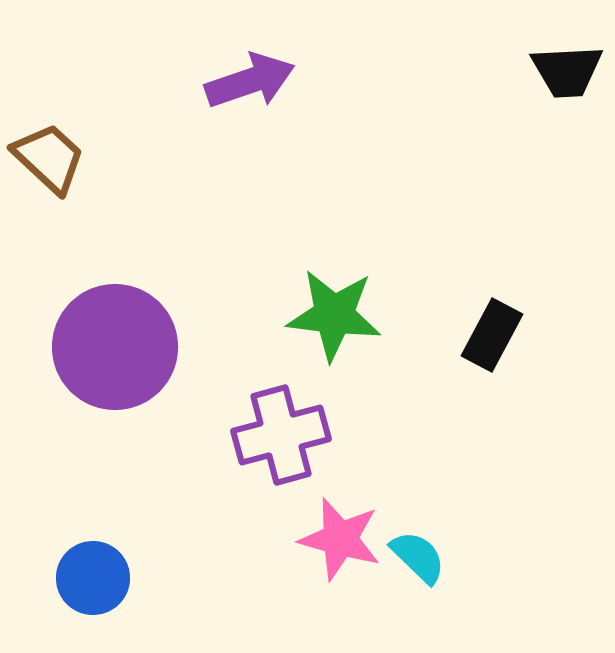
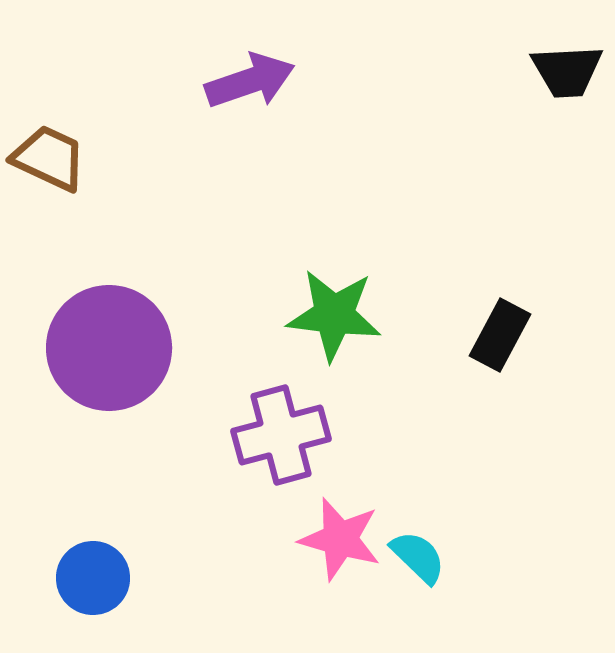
brown trapezoid: rotated 18 degrees counterclockwise
black rectangle: moved 8 px right
purple circle: moved 6 px left, 1 px down
